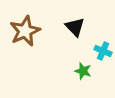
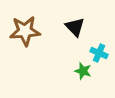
brown star: rotated 20 degrees clockwise
cyan cross: moved 4 px left, 2 px down
